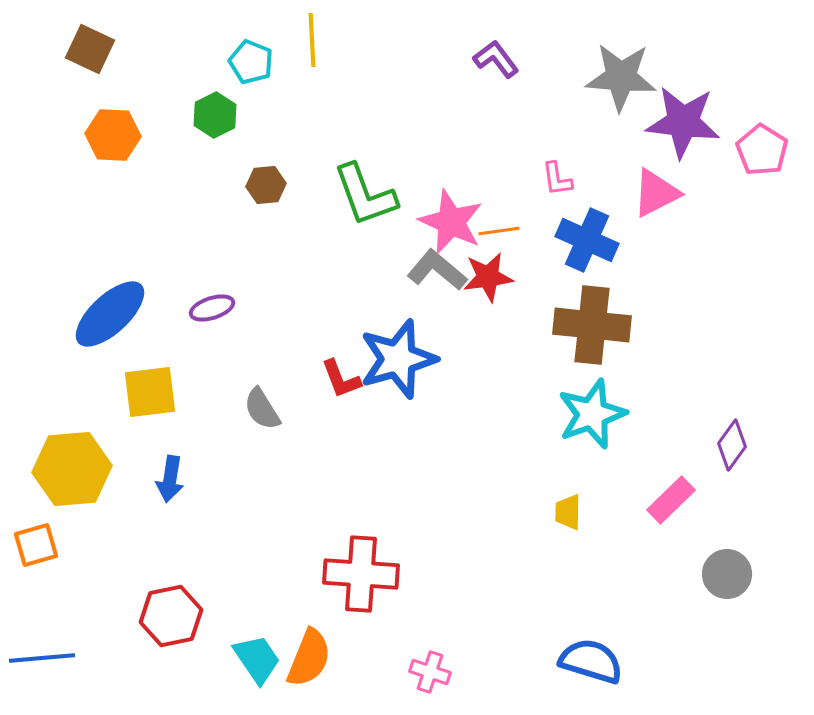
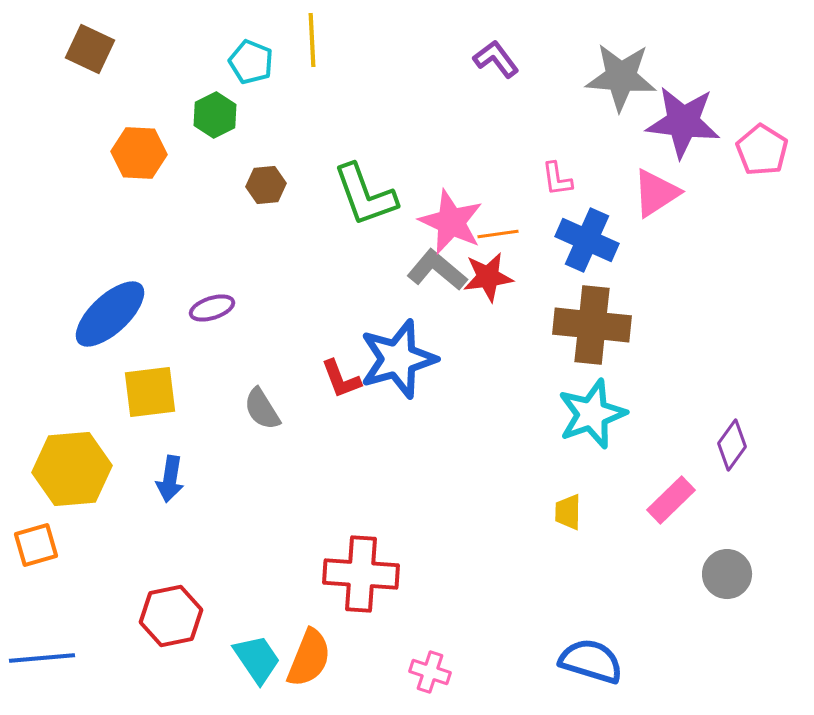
orange hexagon: moved 26 px right, 18 px down
pink triangle: rotated 6 degrees counterclockwise
orange line: moved 1 px left, 3 px down
